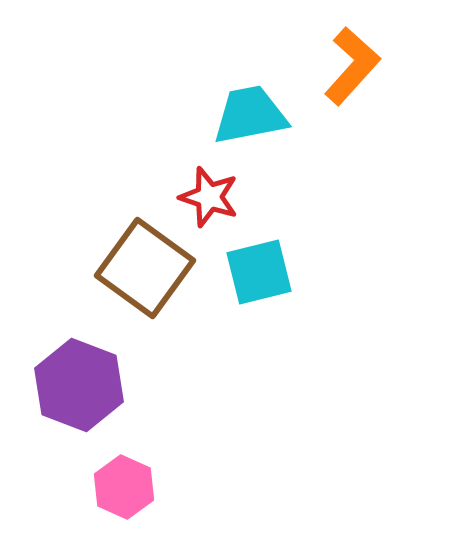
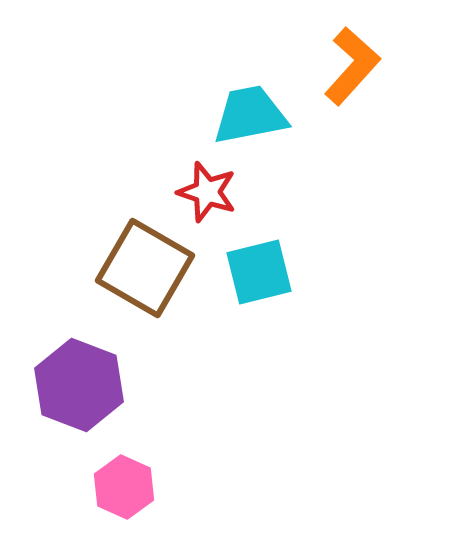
red star: moved 2 px left, 5 px up
brown square: rotated 6 degrees counterclockwise
